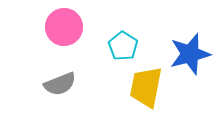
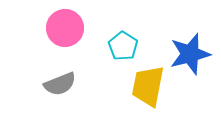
pink circle: moved 1 px right, 1 px down
yellow trapezoid: moved 2 px right, 1 px up
